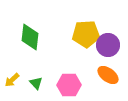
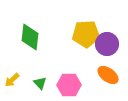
purple circle: moved 1 px left, 1 px up
green triangle: moved 4 px right
